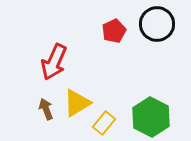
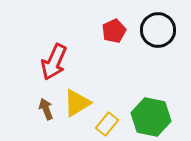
black circle: moved 1 px right, 6 px down
green hexagon: rotated 15 degrees counterclockwise
yellow rectangle: moved 3 px right, 1 px down
